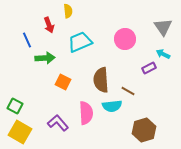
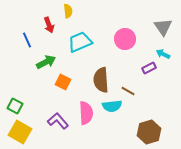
green arrow: moved 1 px right, 4 px down; rotated 24 degrees counterclockwise
purple L-shape: moved 2 px up
brown hexagon: moved 5 px right, 2 px down
